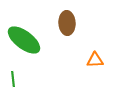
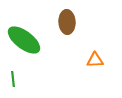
brown ellipse: moved 1 px up
